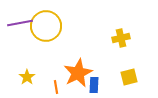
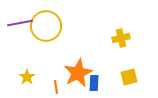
blue rectangle: moved 2 px up
